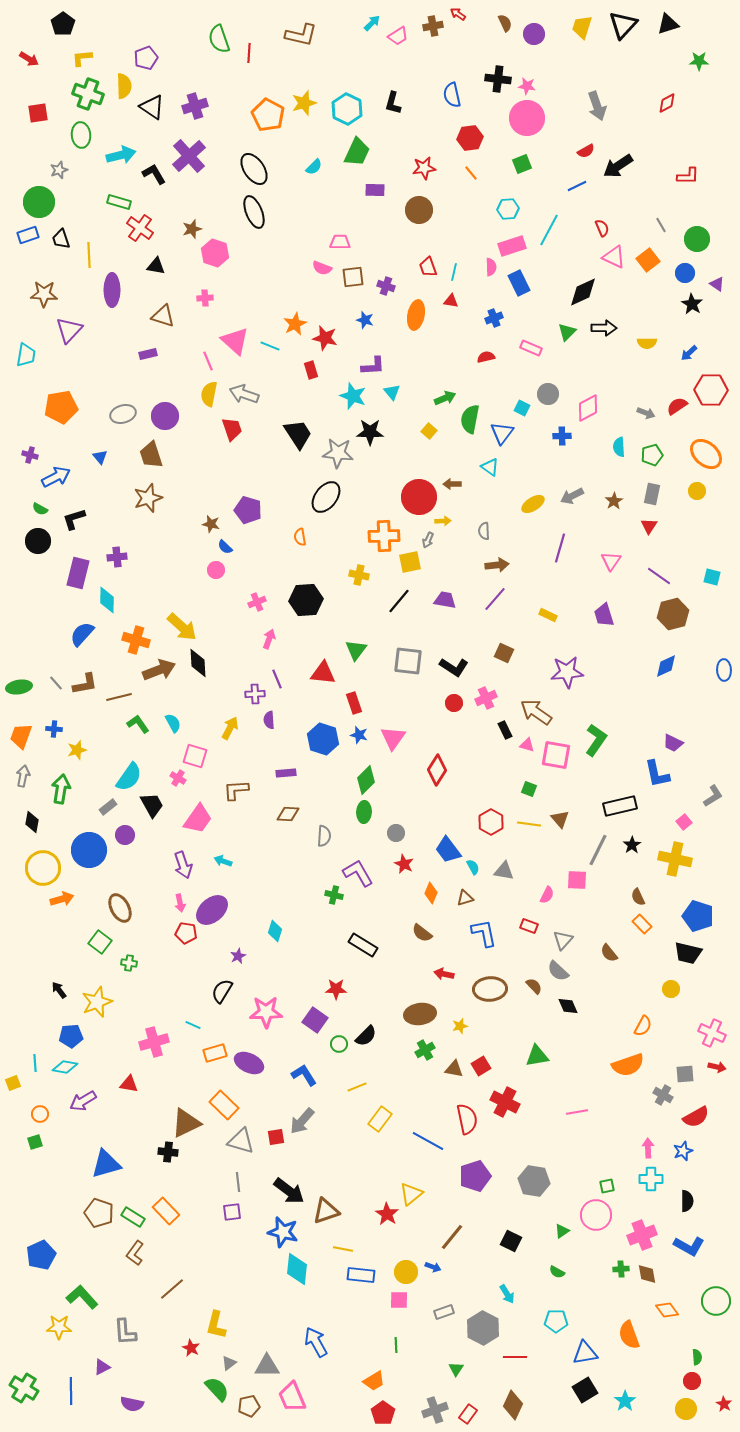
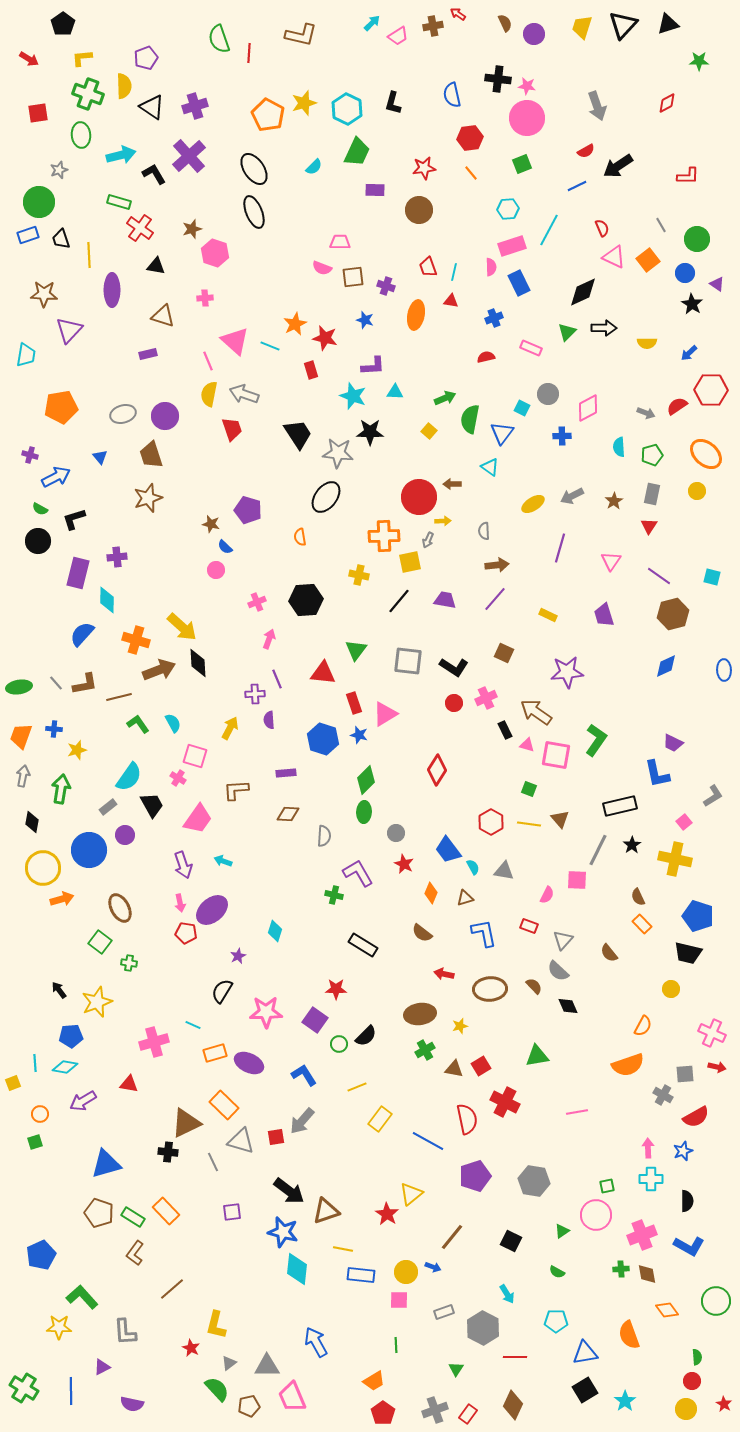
cyan triangle at (392, 392): moved 3 px right; rotated 48 degrees counterclockwise
pink triangle at (393, 738): moved 8 px left, 24 px up; rotated 24 degrees clockwise
gray line at (238, 1182): moved 25 px left, 20 px up; rotated 18 degrees counterclockwise
